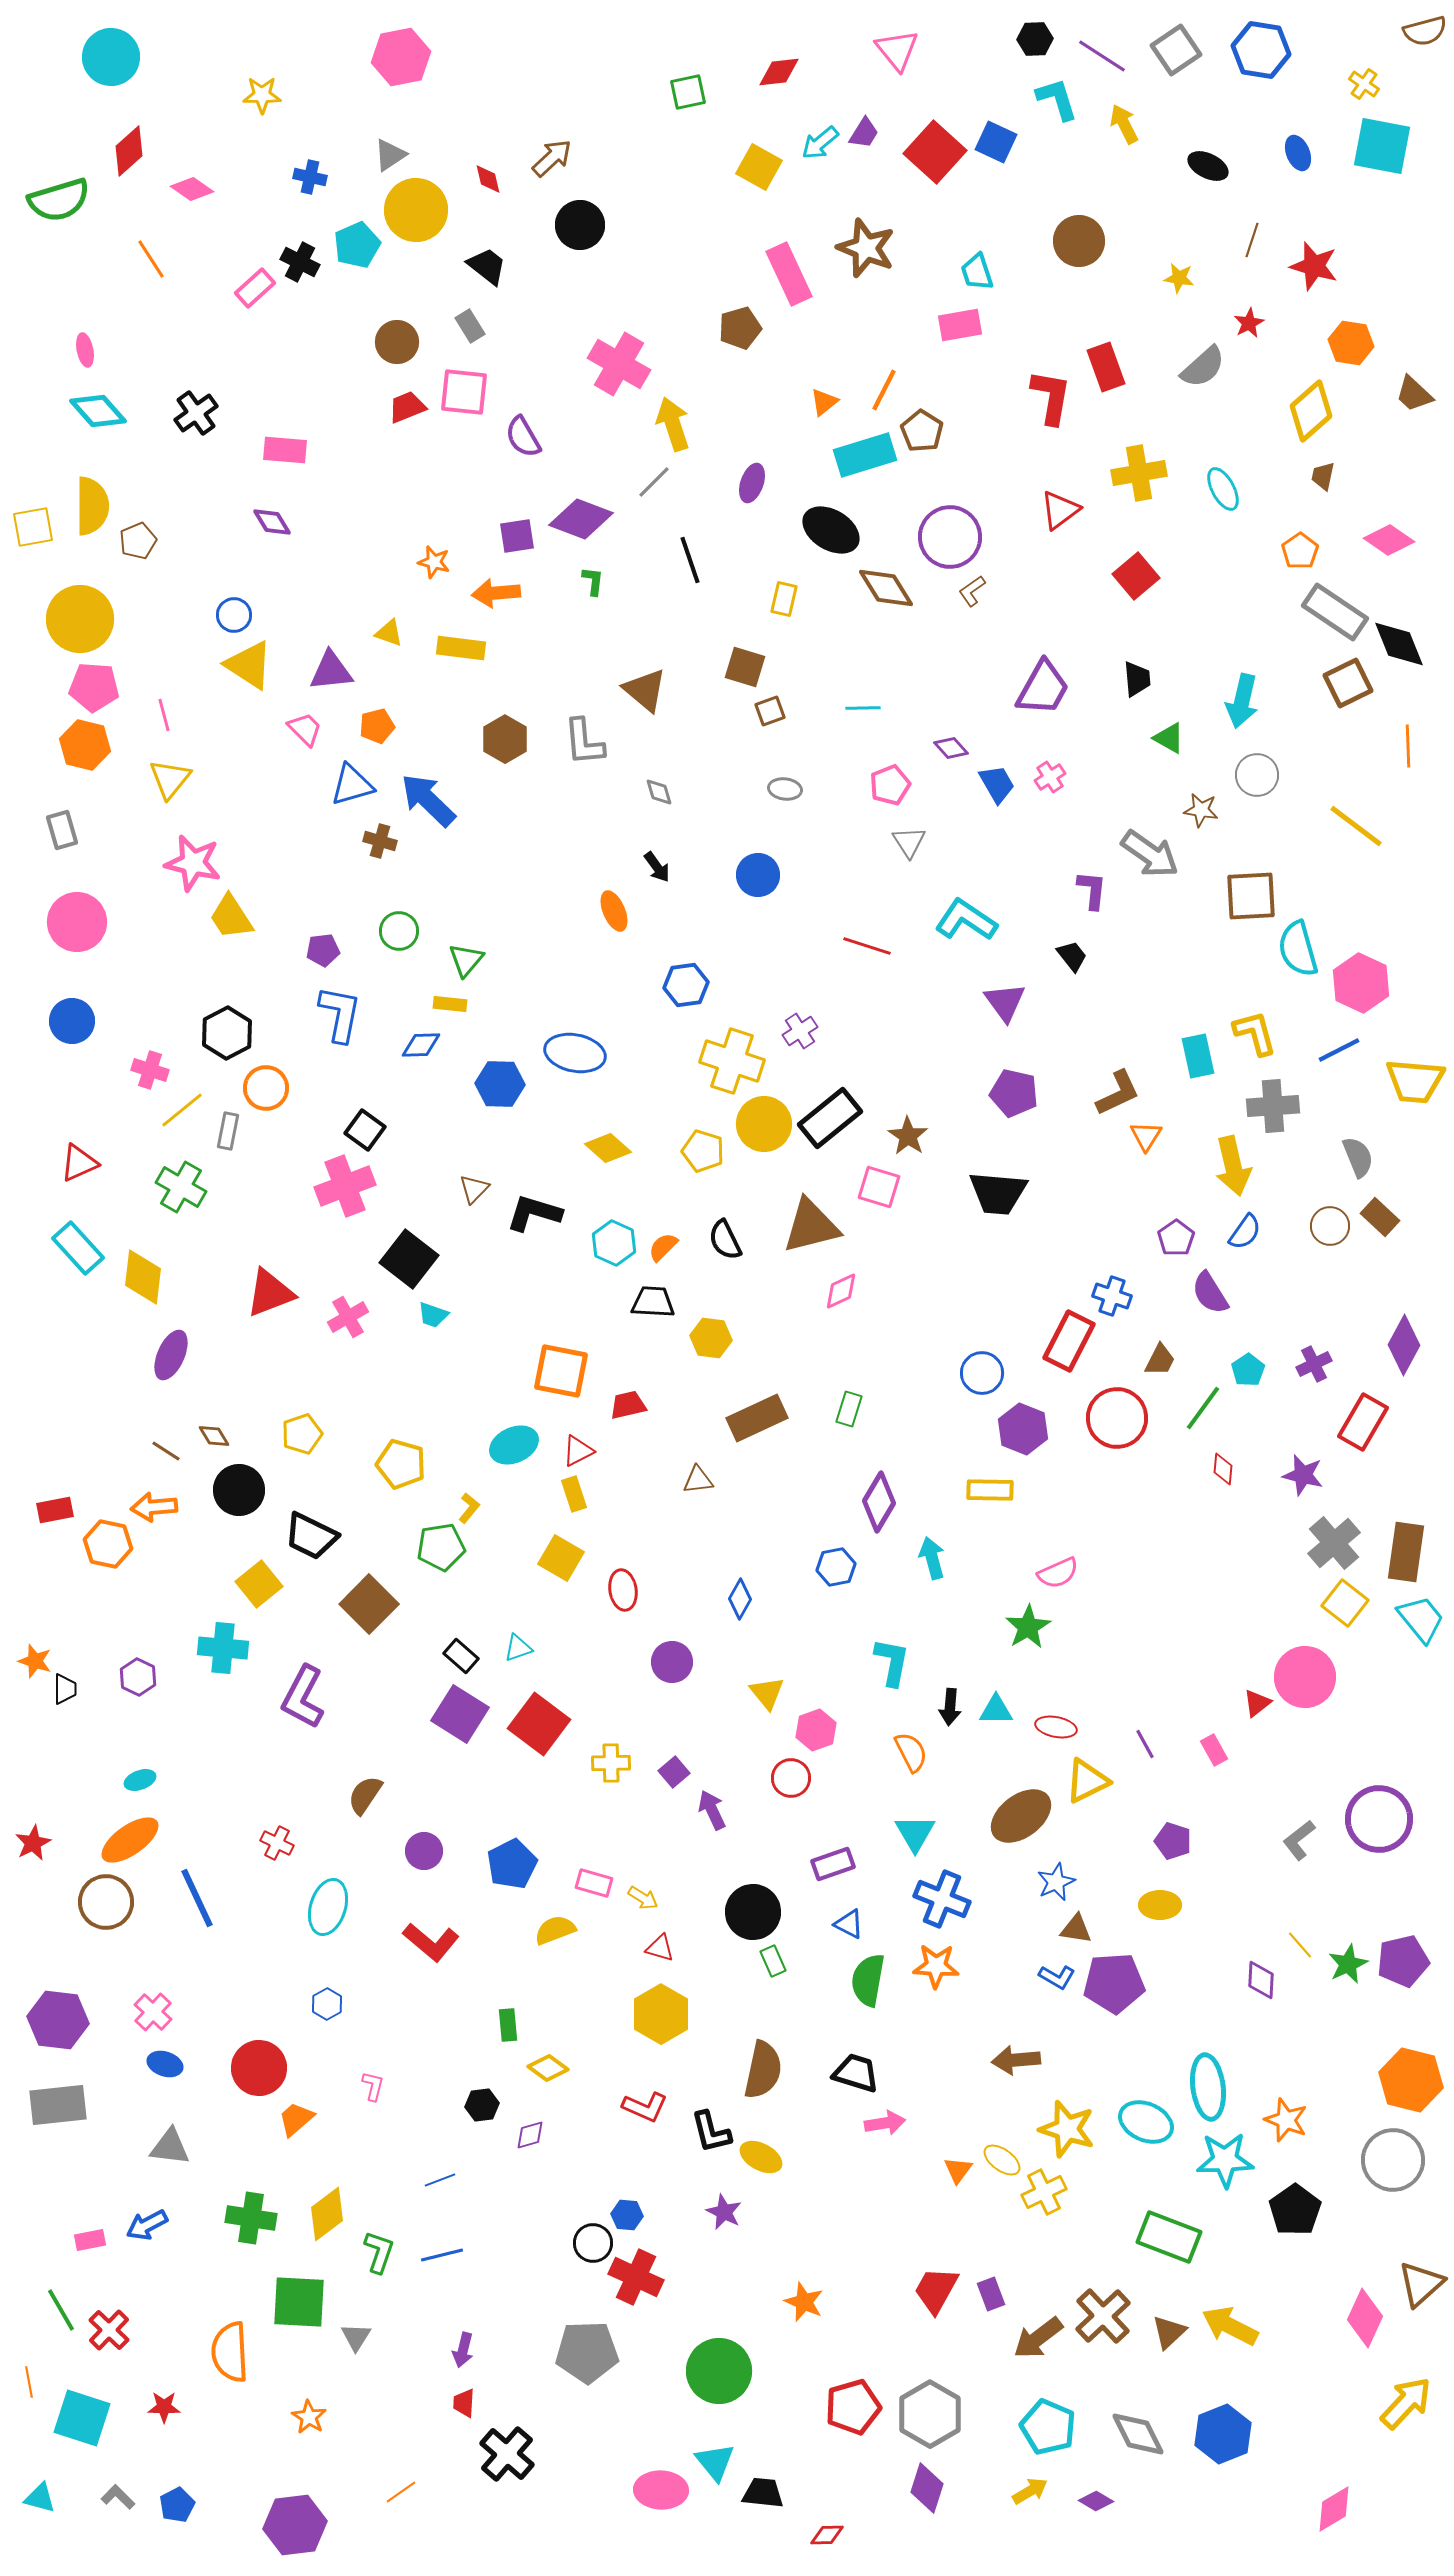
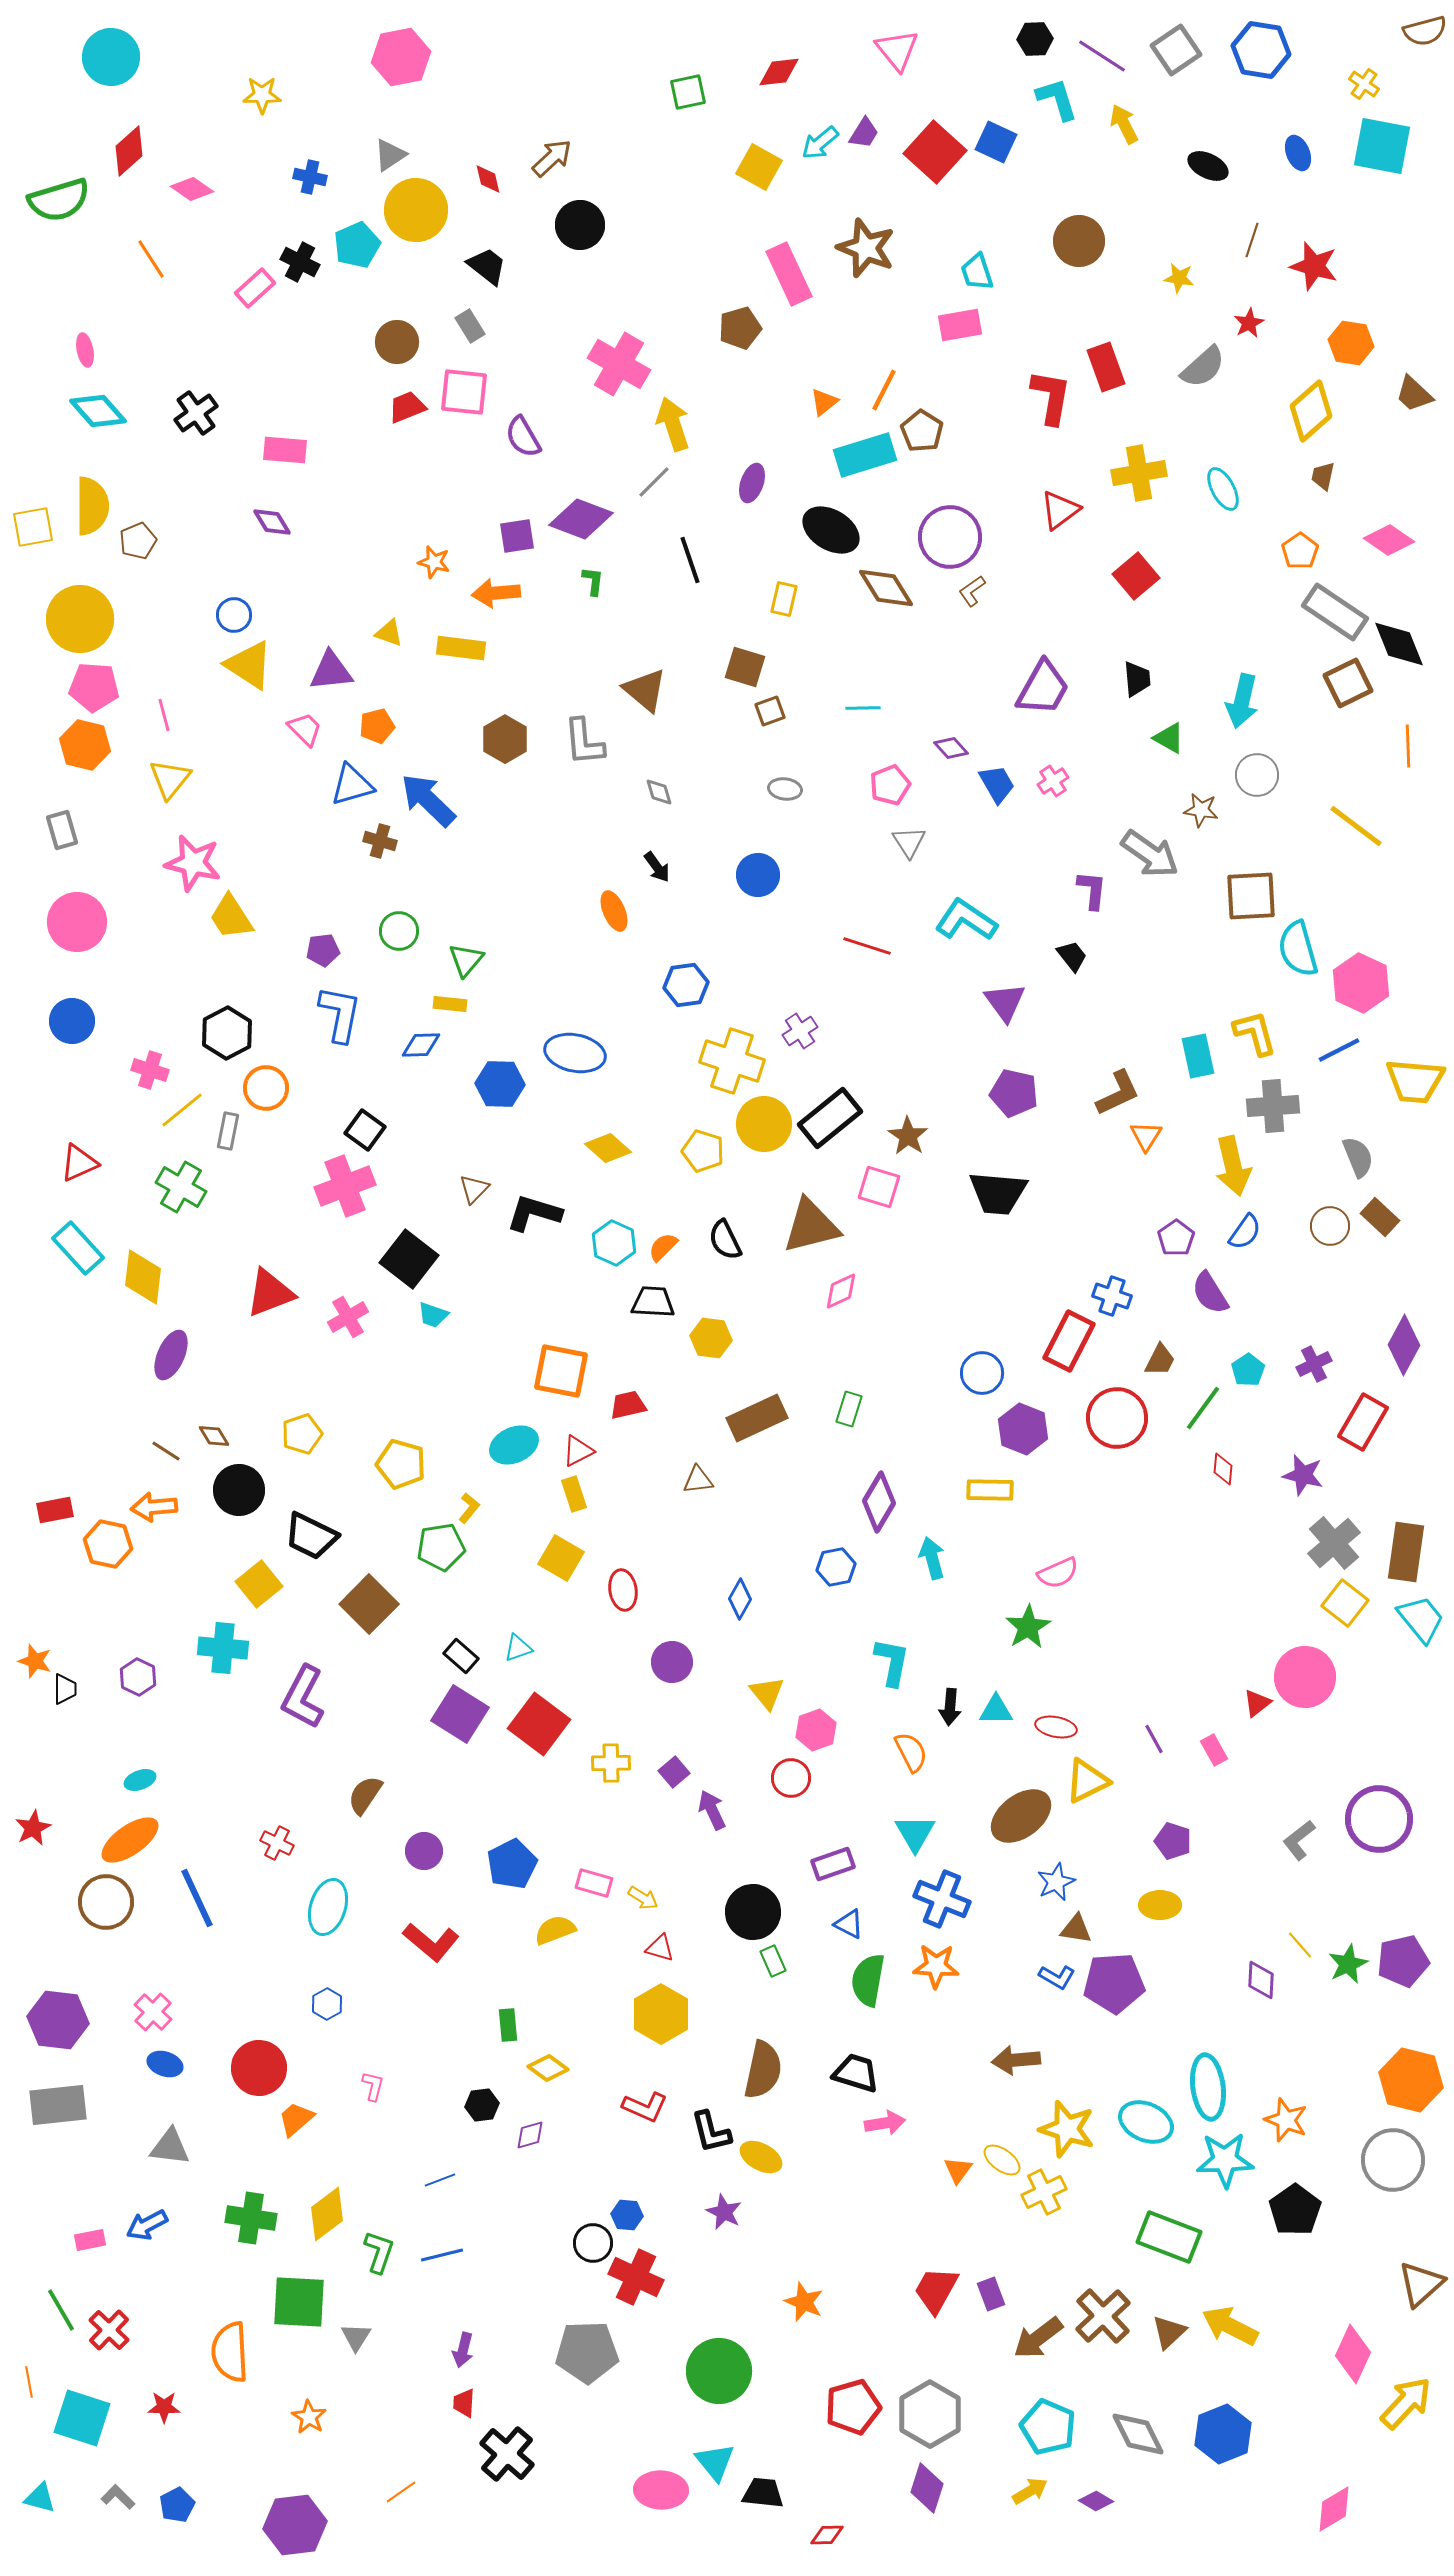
pink cross at (1050, 777): moved 3 px right, 4 px down
purple line at (1145, 1744): moved 9 px right, 5 px up
red star at (33, 1843): moved 15 px up
pink diamond at (1365, 2318): moved 12 px left, 36 px down
